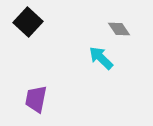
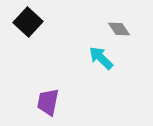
purple trapezoid: moved 12 px right, 3 px down
